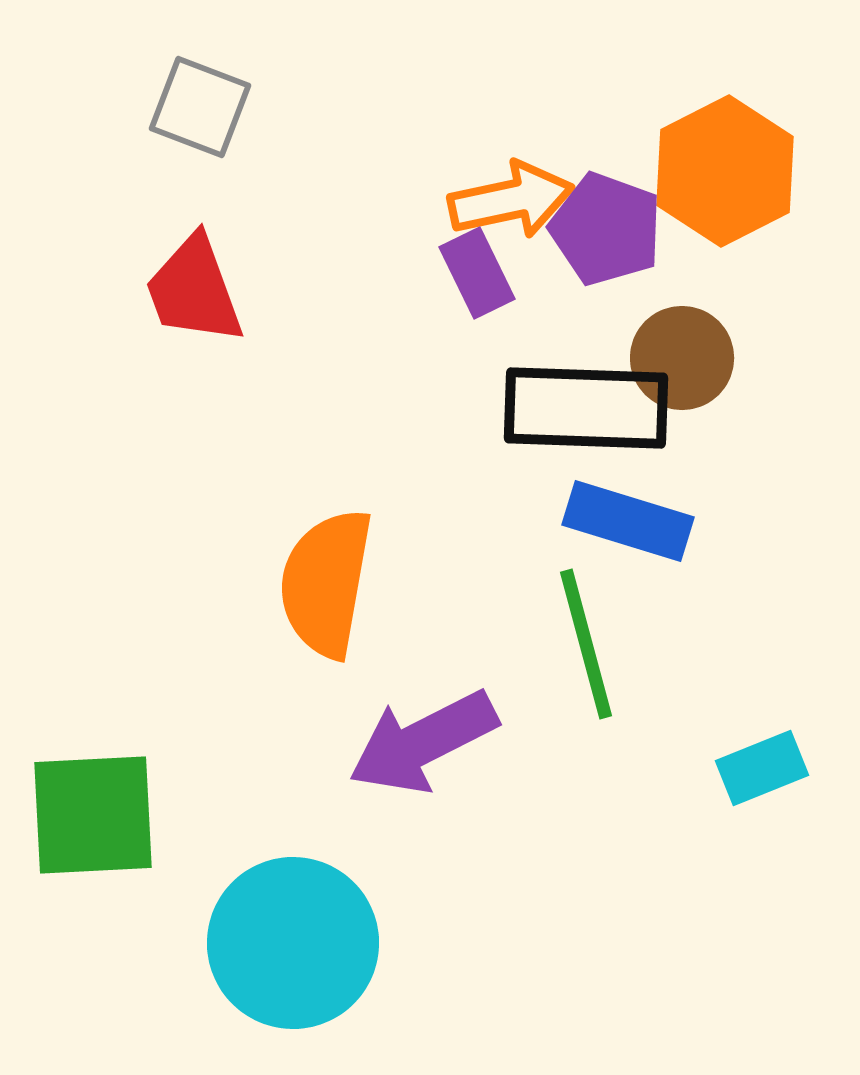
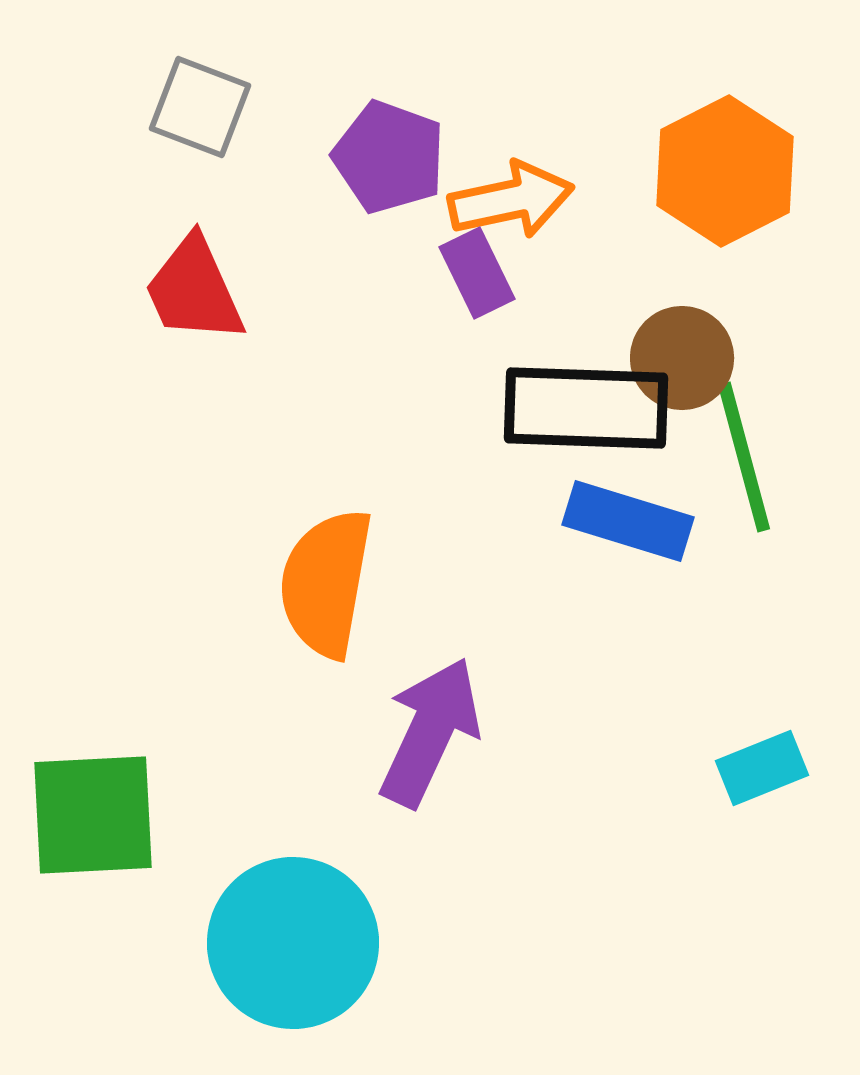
purple pentagon: moved 217 px left, 72 px up
red trapezoid: rotated 4 degrees counterclockwise
green line: moved 158 px right, 187 px up
purple arrow: moved 7 px right, 10 px up; rotated 142 degrees clockwise
